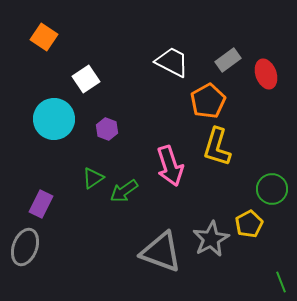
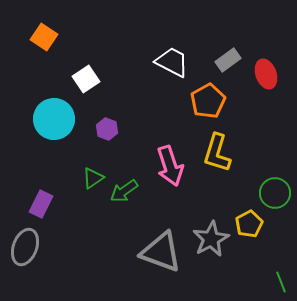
yellow L-shape: moved 6 px down
green circle: moved 3 px right, 4 px down
